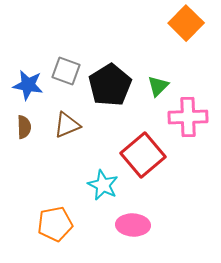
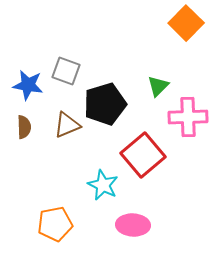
black pentagon: moved 5 px left, 19 px down; rotated 15 degrees clockwise
